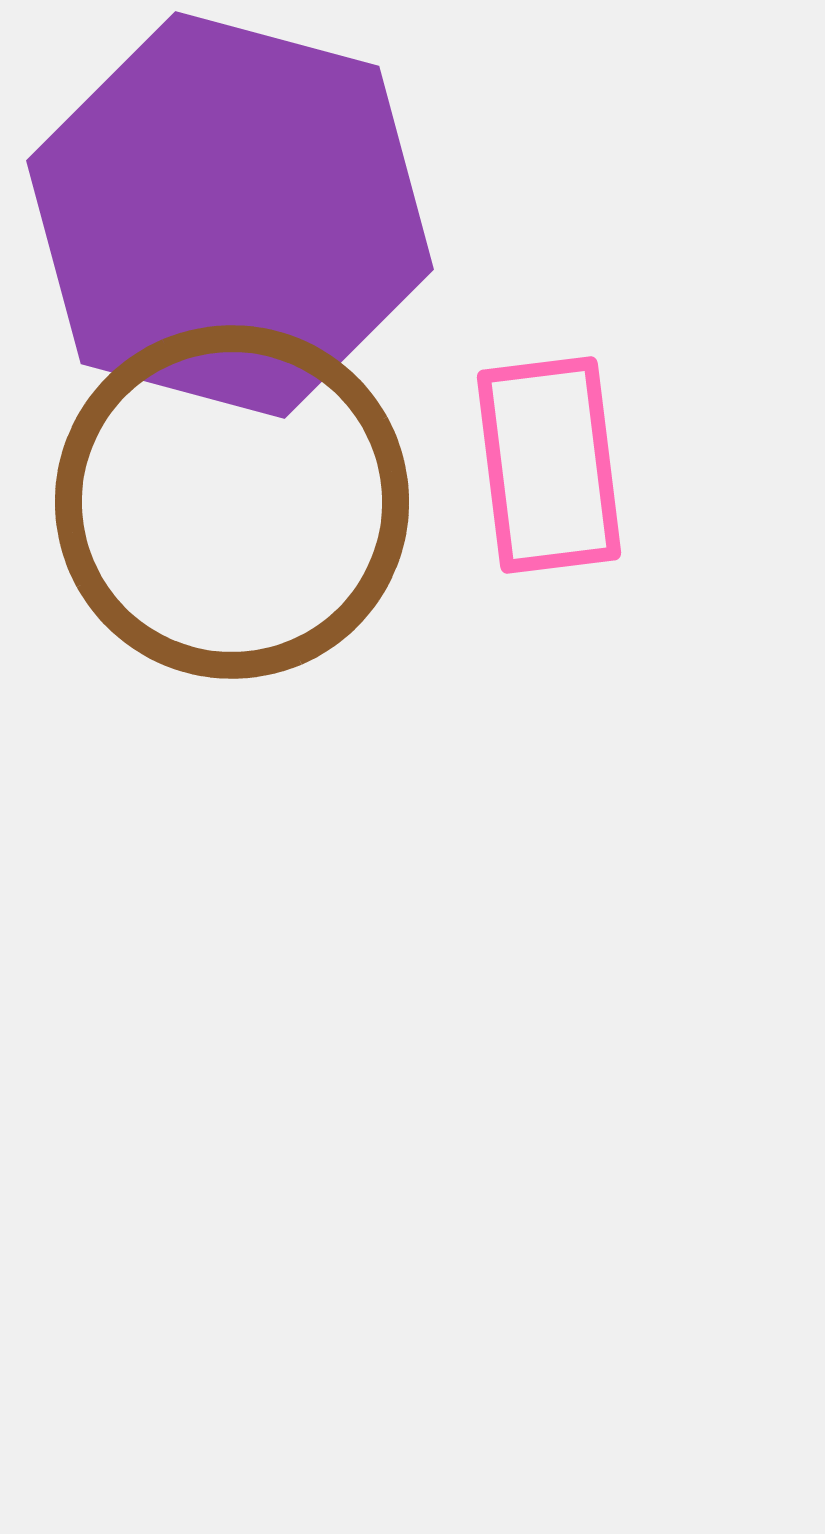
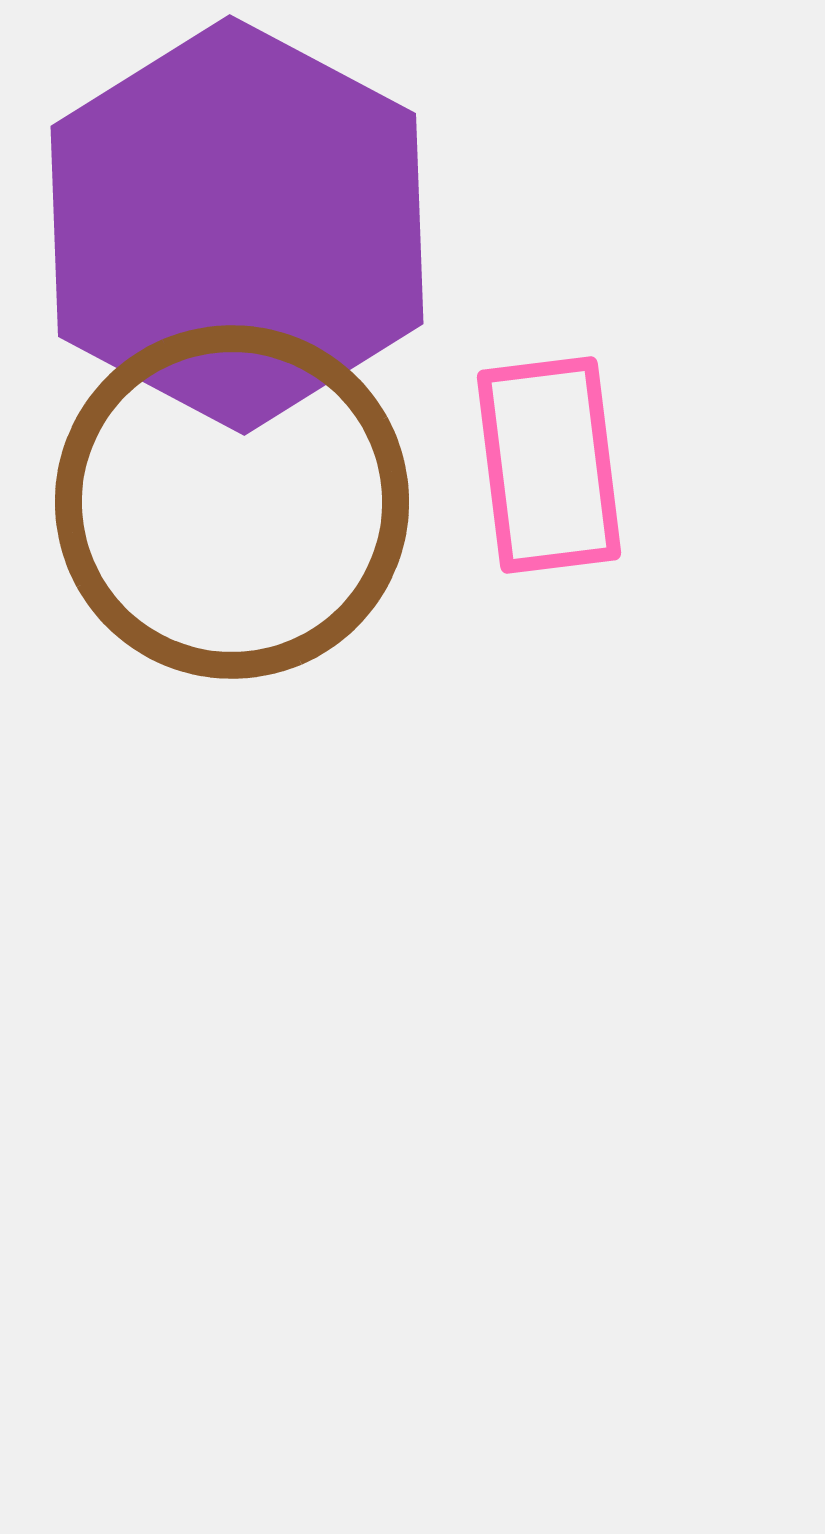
purple hexagon: moved 7 px right, 10 px down; rotated 13 degrees clockwise
